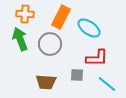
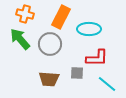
orange cross: rotated 12 degrees clockwise
cyan ellipse: moved 1 px down; rotated 35 degrees counterclockwise
green arrow: rotated 20 degrees counterclockwise
gray square: moved 2 px up
brown trapezoid: moved 3 px right, 3 px up
